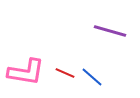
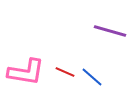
red line: moved 1 px up
